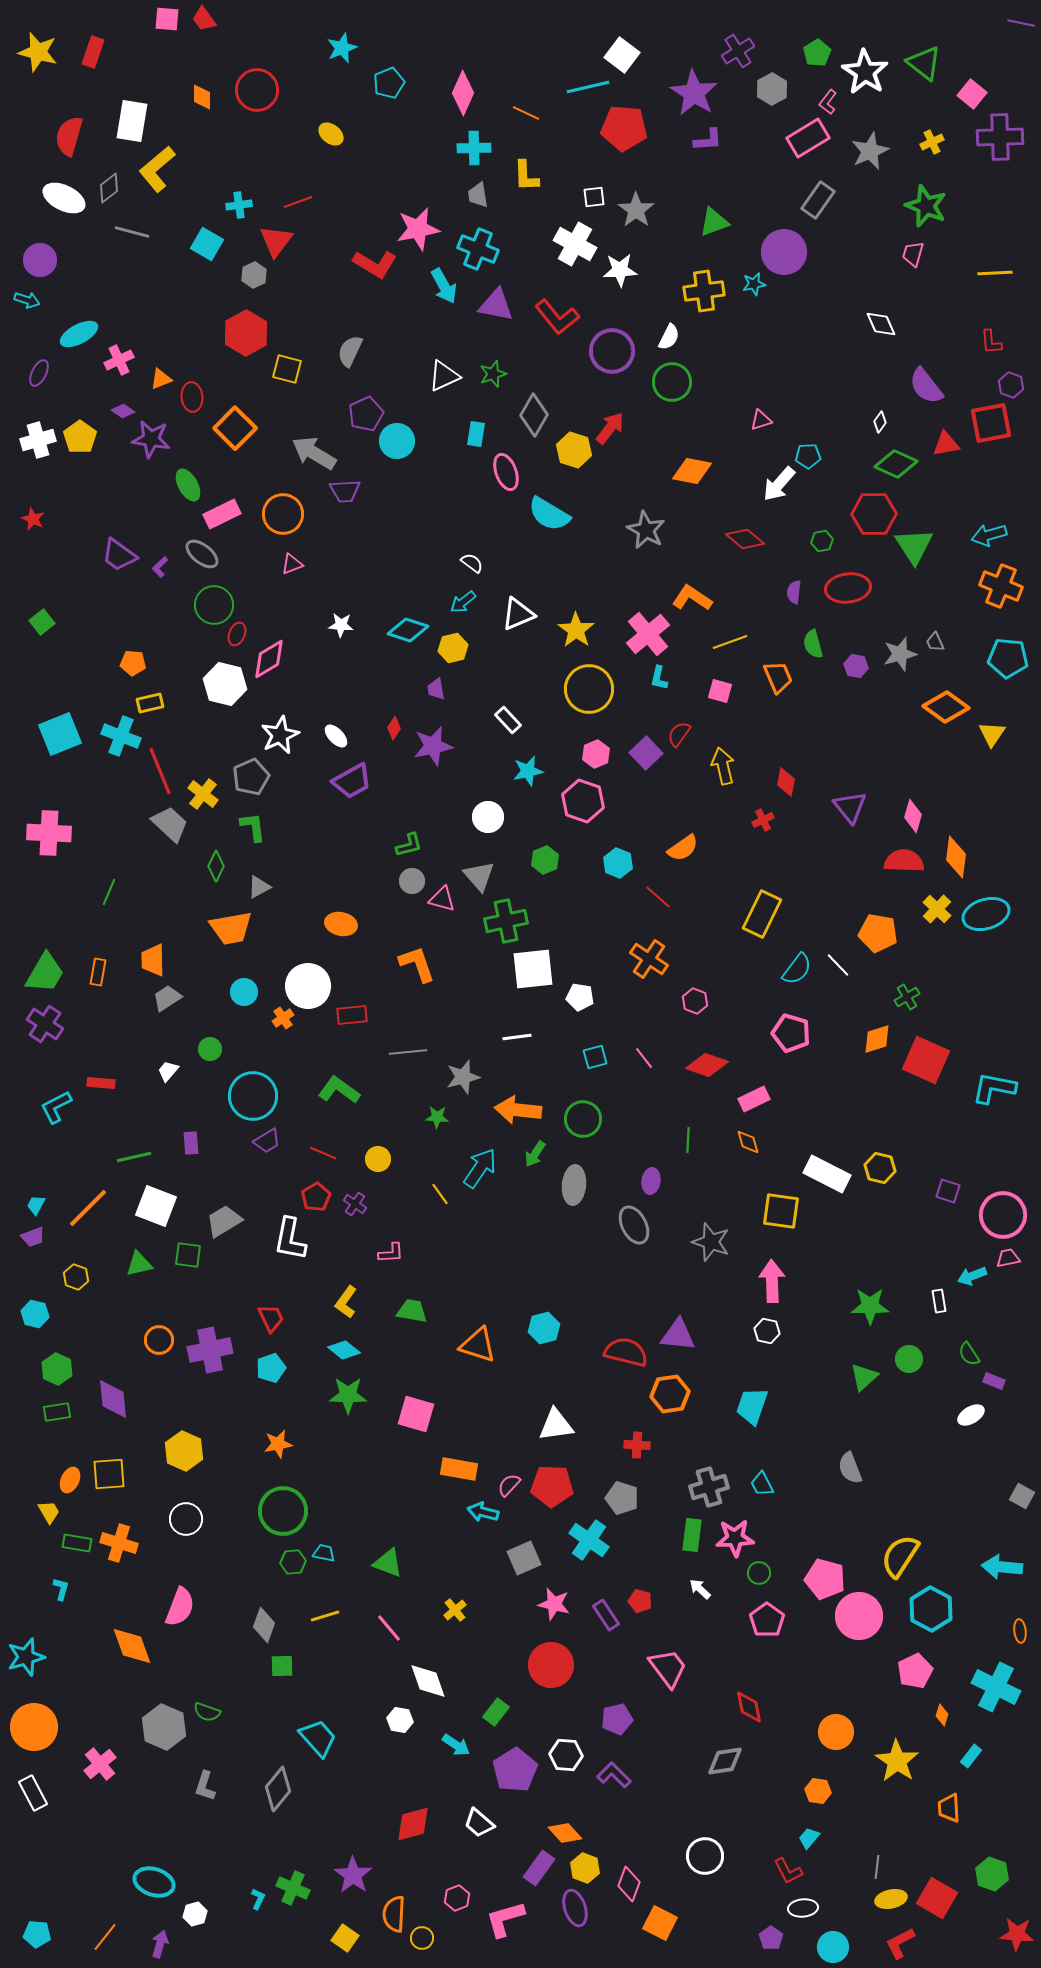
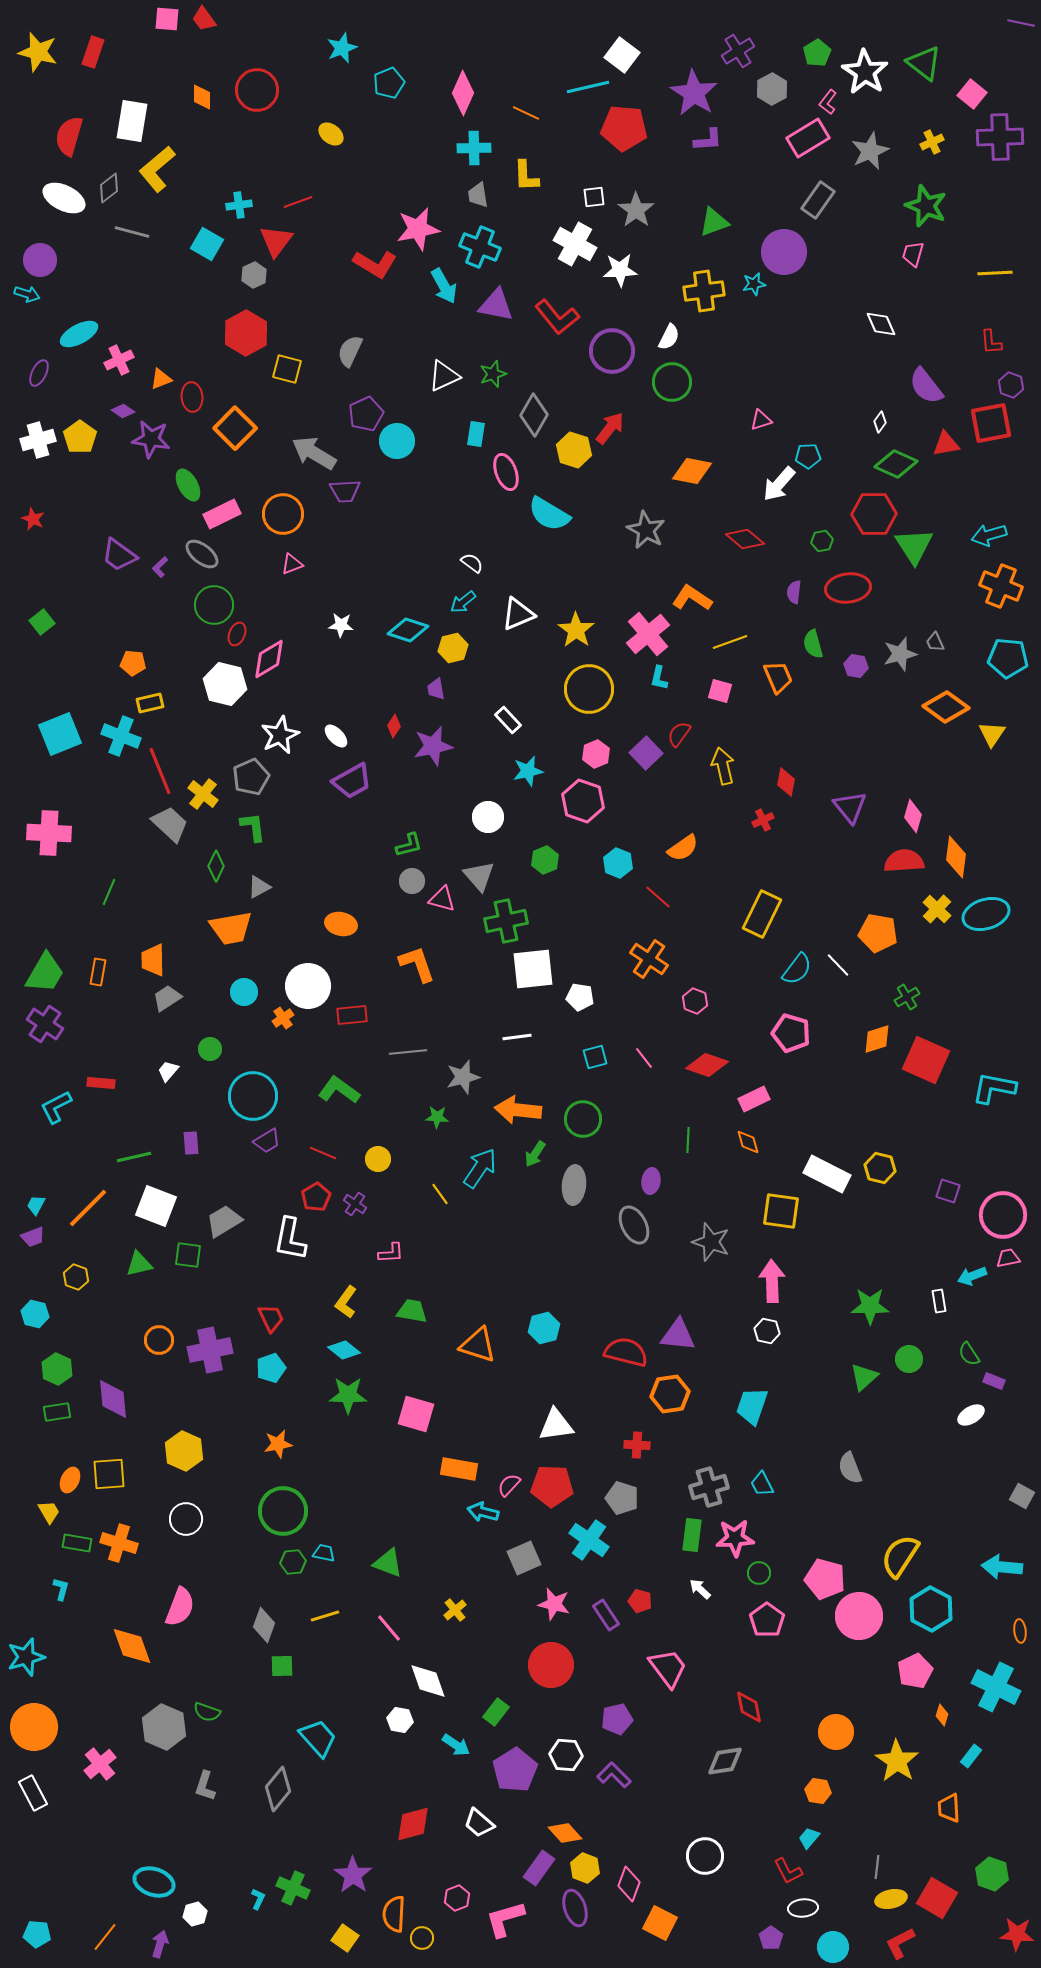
cyan cross at (478, 249): moved 2 px right, 2 px up
cyan arrow at (27, 300): moved 6 px up
red diamond at (394, 728): moved 2 px up
red semicircle at (904, 861): rotated 6 degrees counterclockwise
